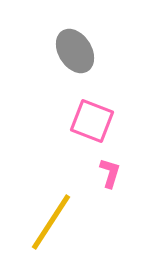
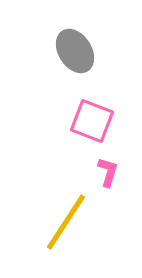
pink L-shape: moved 2 px left, 1 px up
yellow line: moved 15 px right
